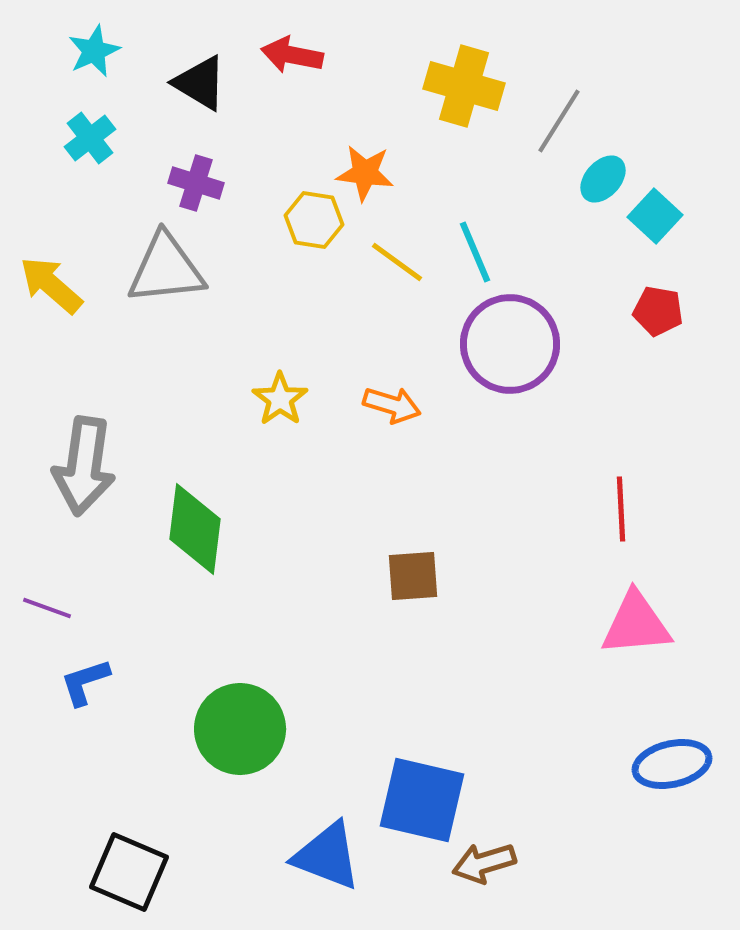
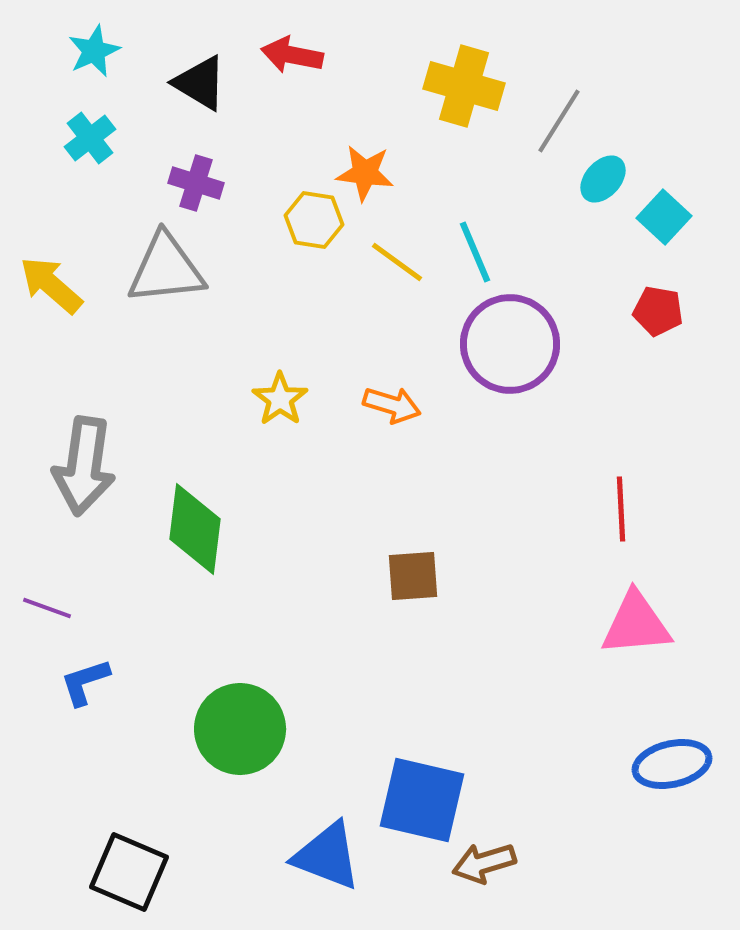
cyan square: moved 9 px right, 1 px down
